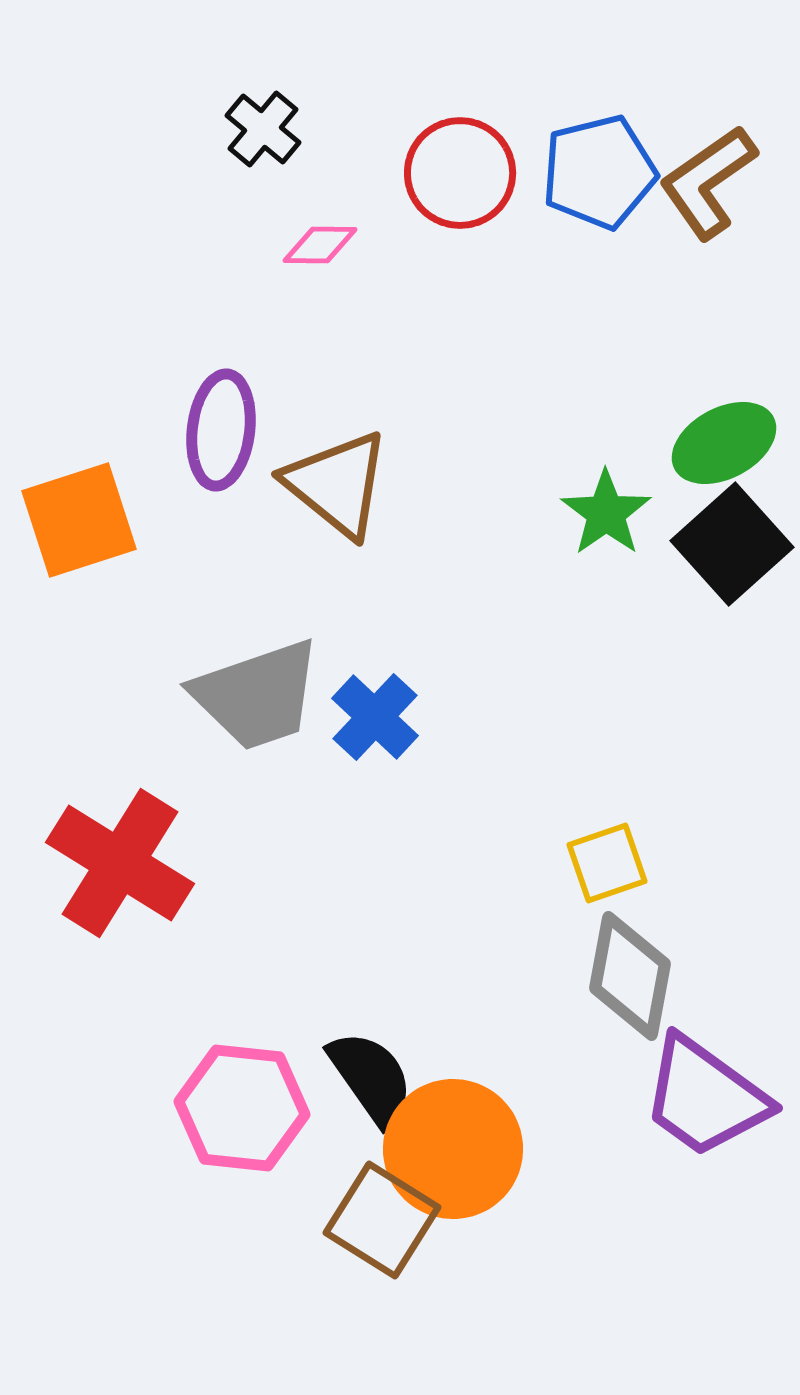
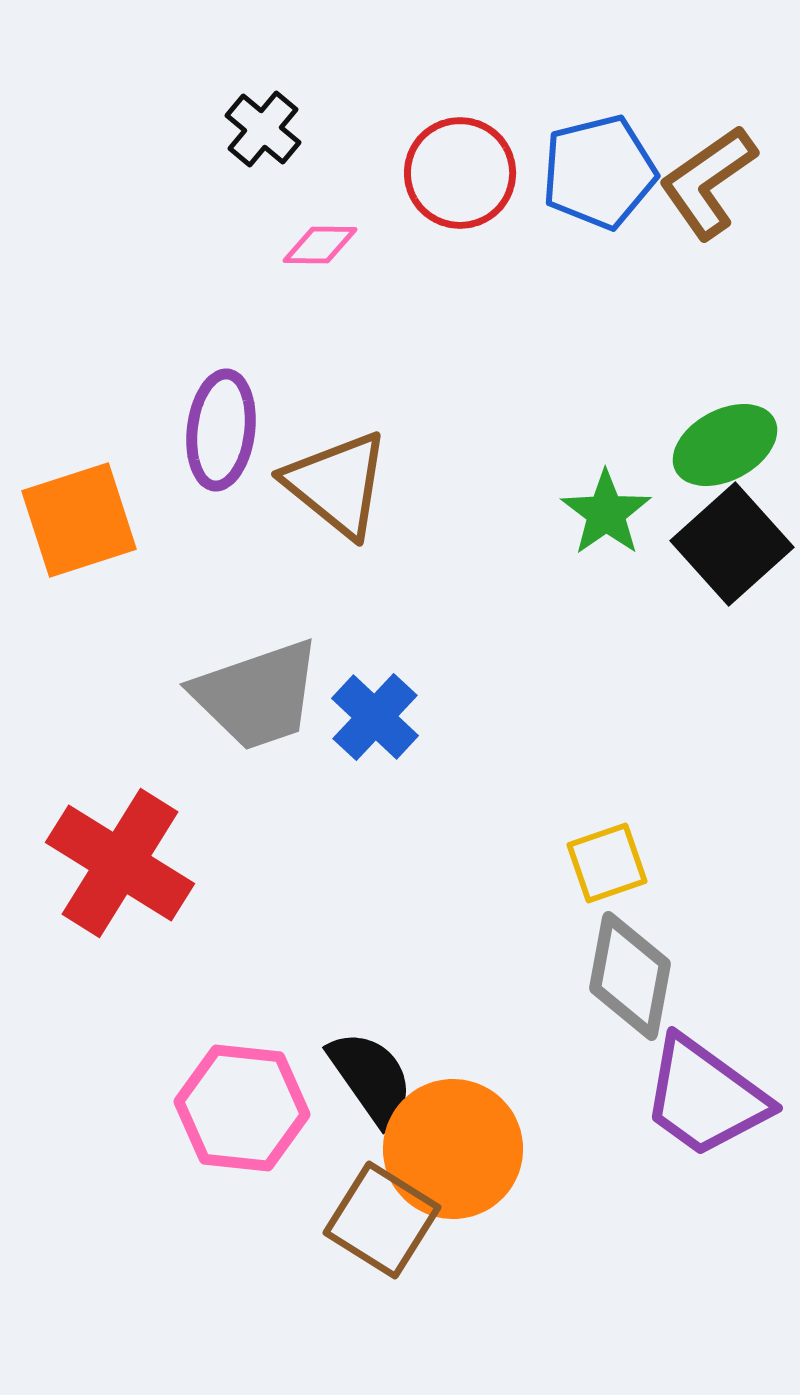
green ellipse: moved 1 px right, 2 px down
